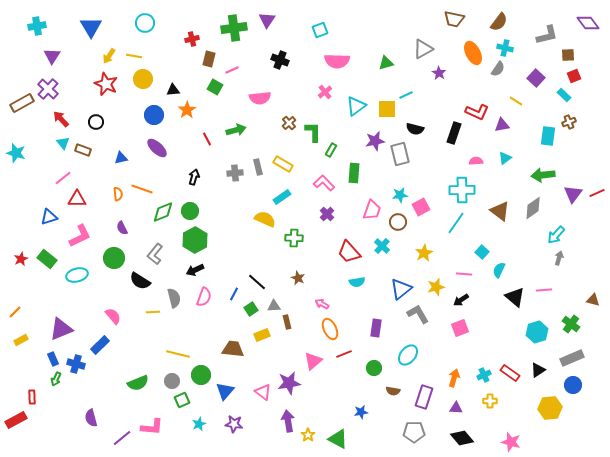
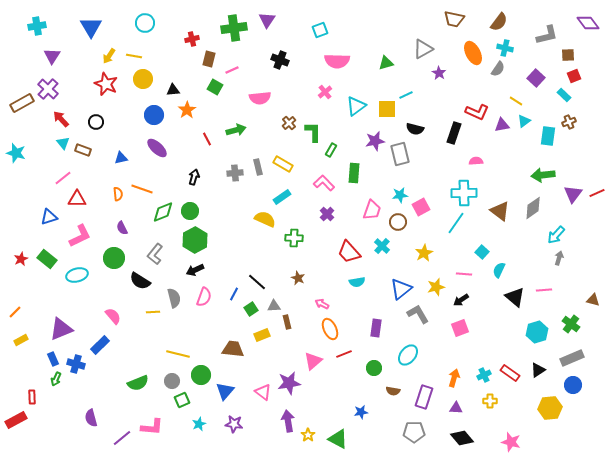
cyan triangle at (505, 158): moved 19 px right, 37 px up
cyan cross at (462, 190): moved 2 px right, 3 px down
